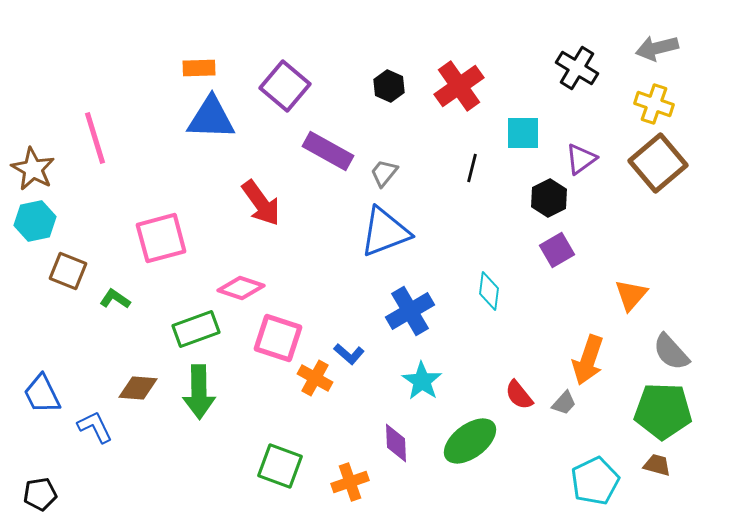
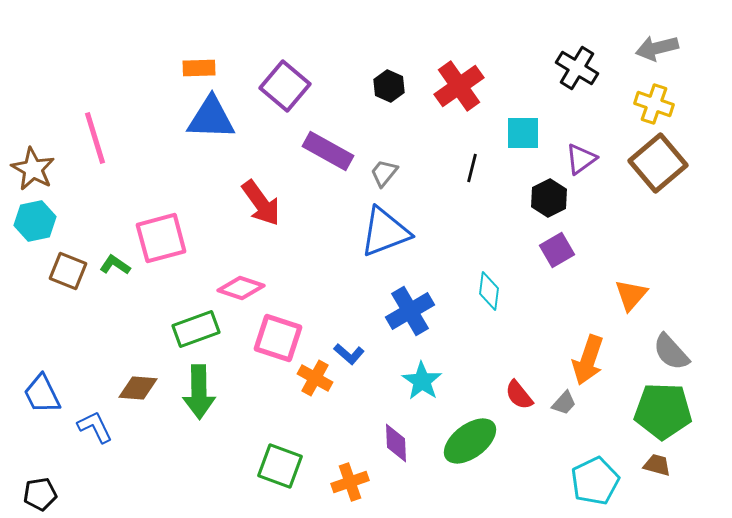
green L-shape at (115, 299): moved 34 px up
